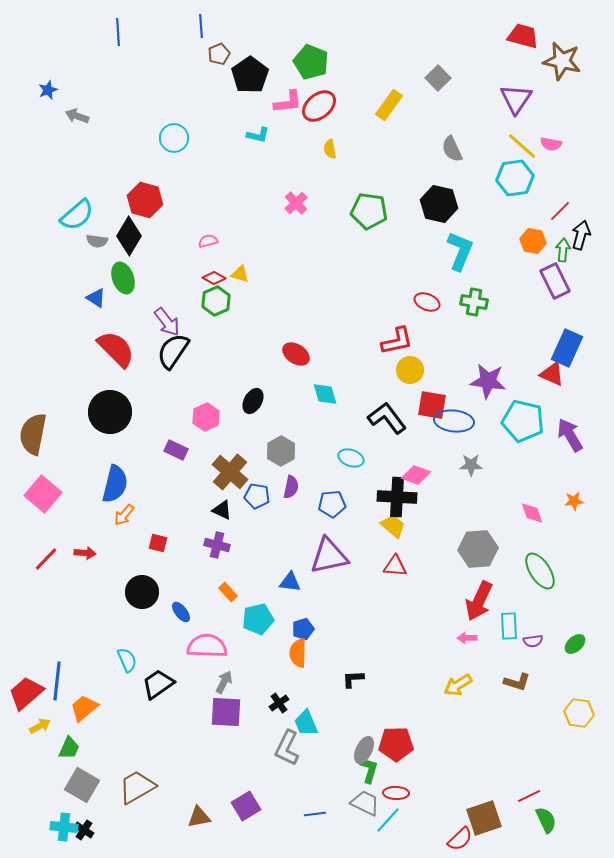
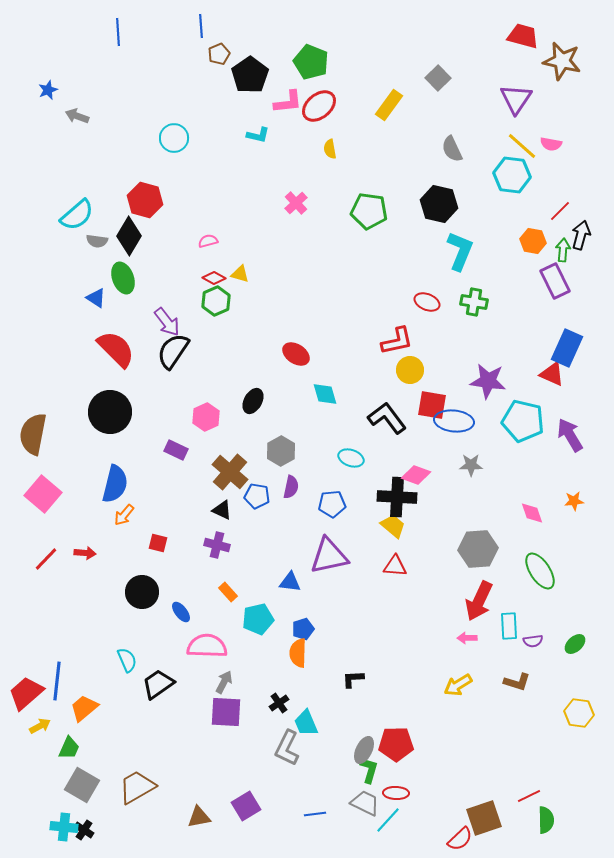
cyan hexagon at (515, 178): moved 3 px left, 3 px up; rotated 15 degrees clockwise
green semicircle at (546, 820): rotated 24 degrees clockwise
